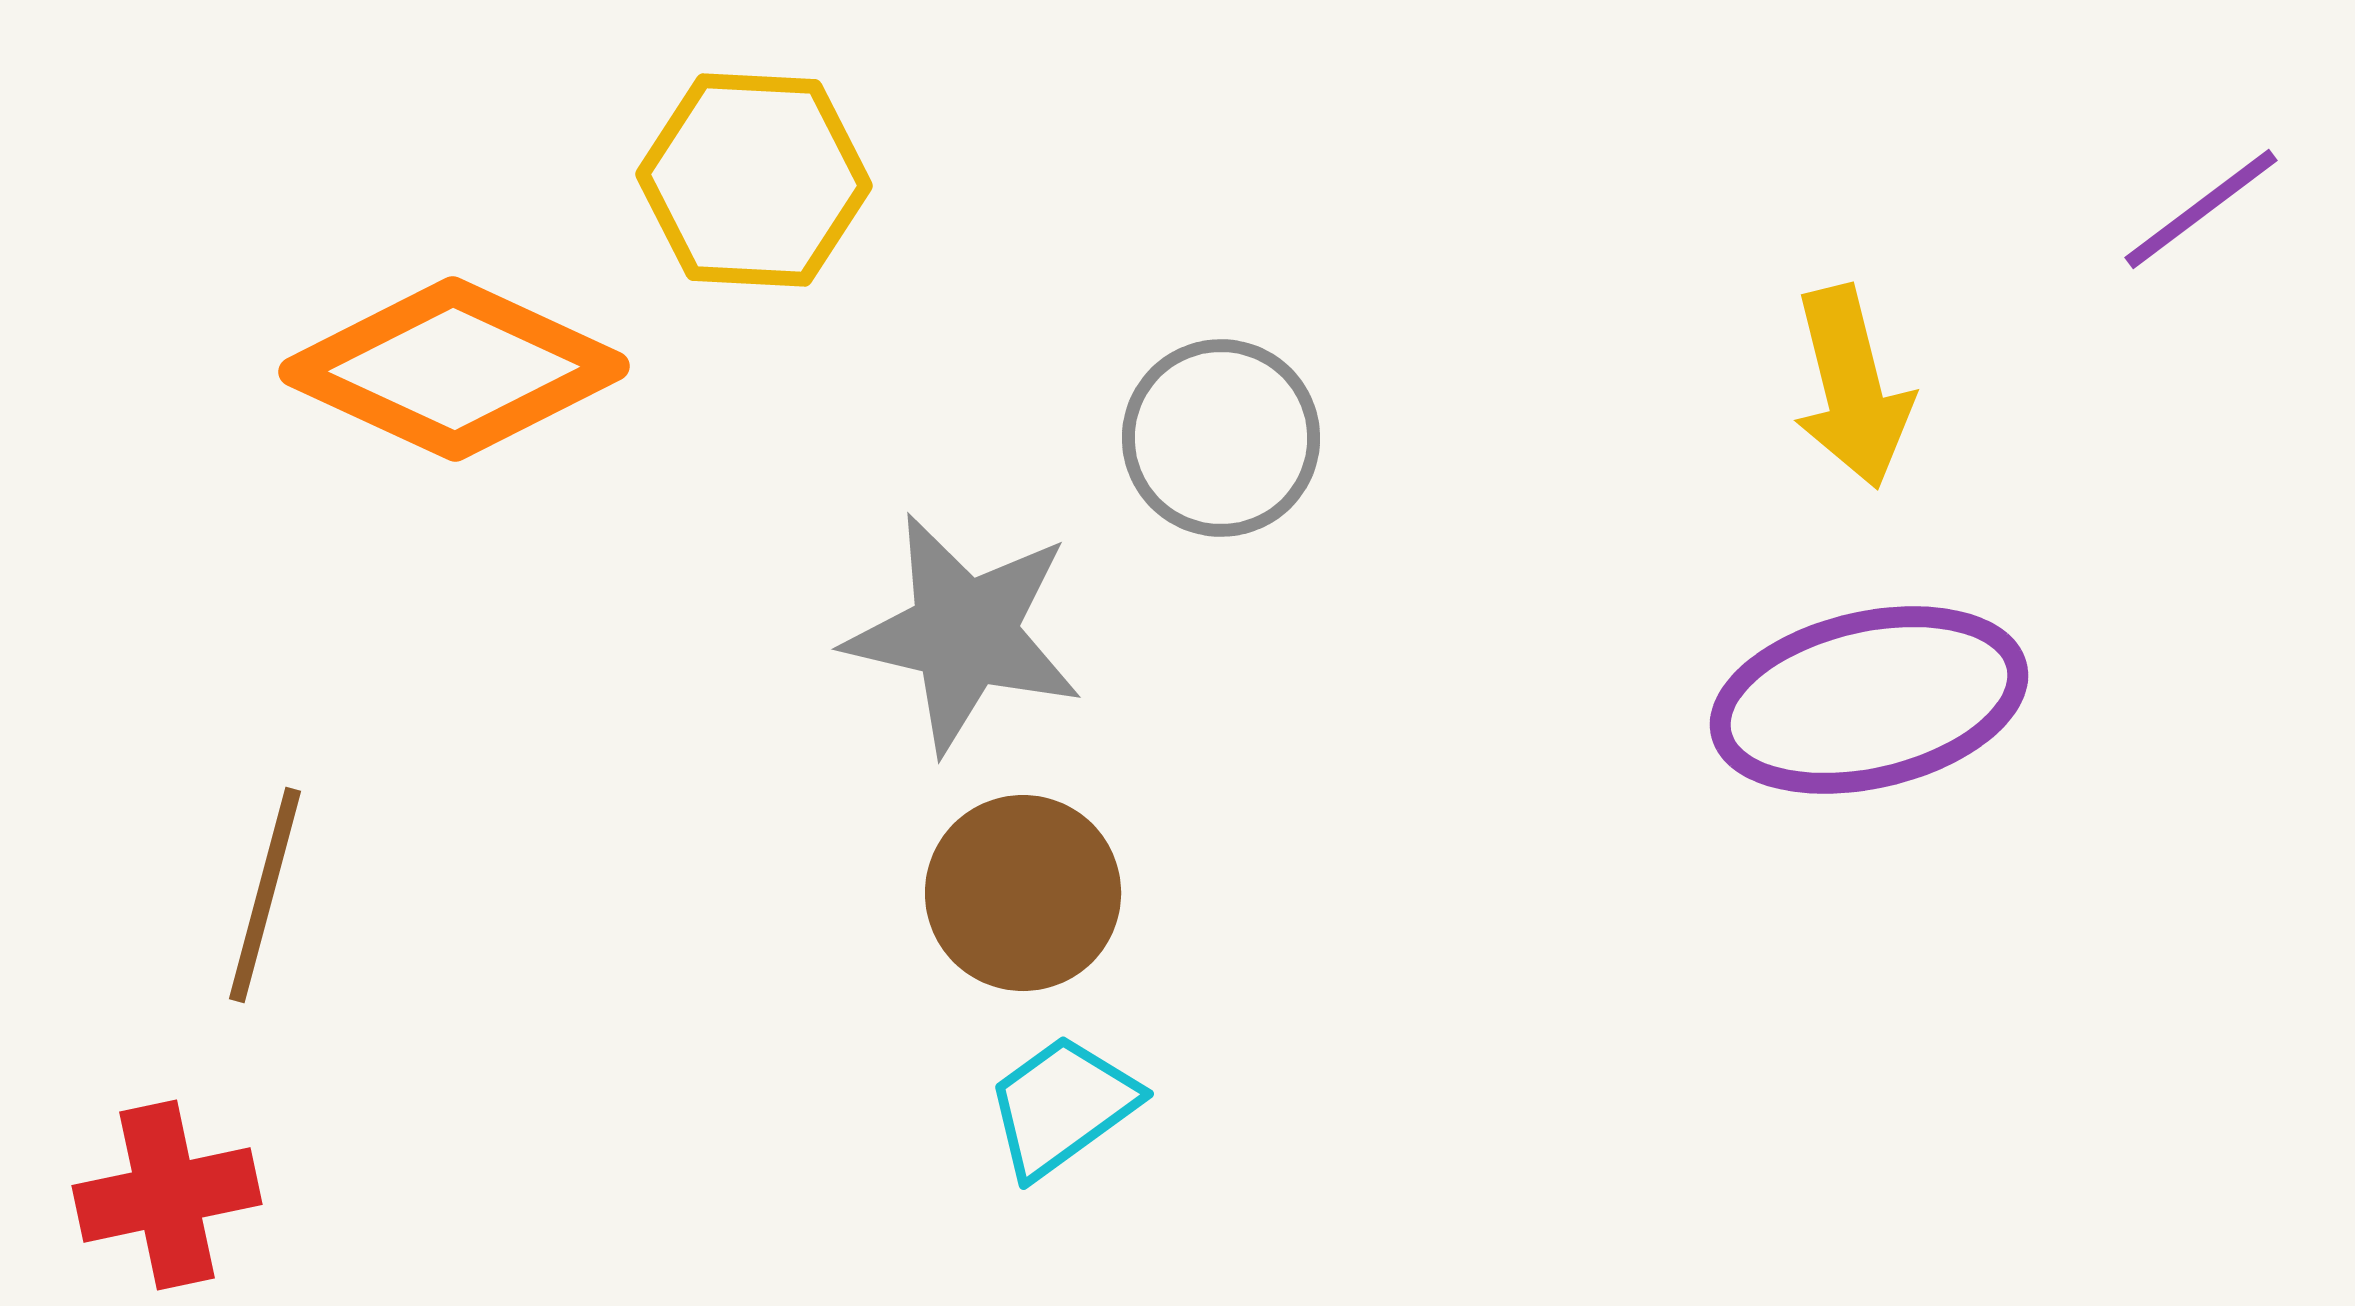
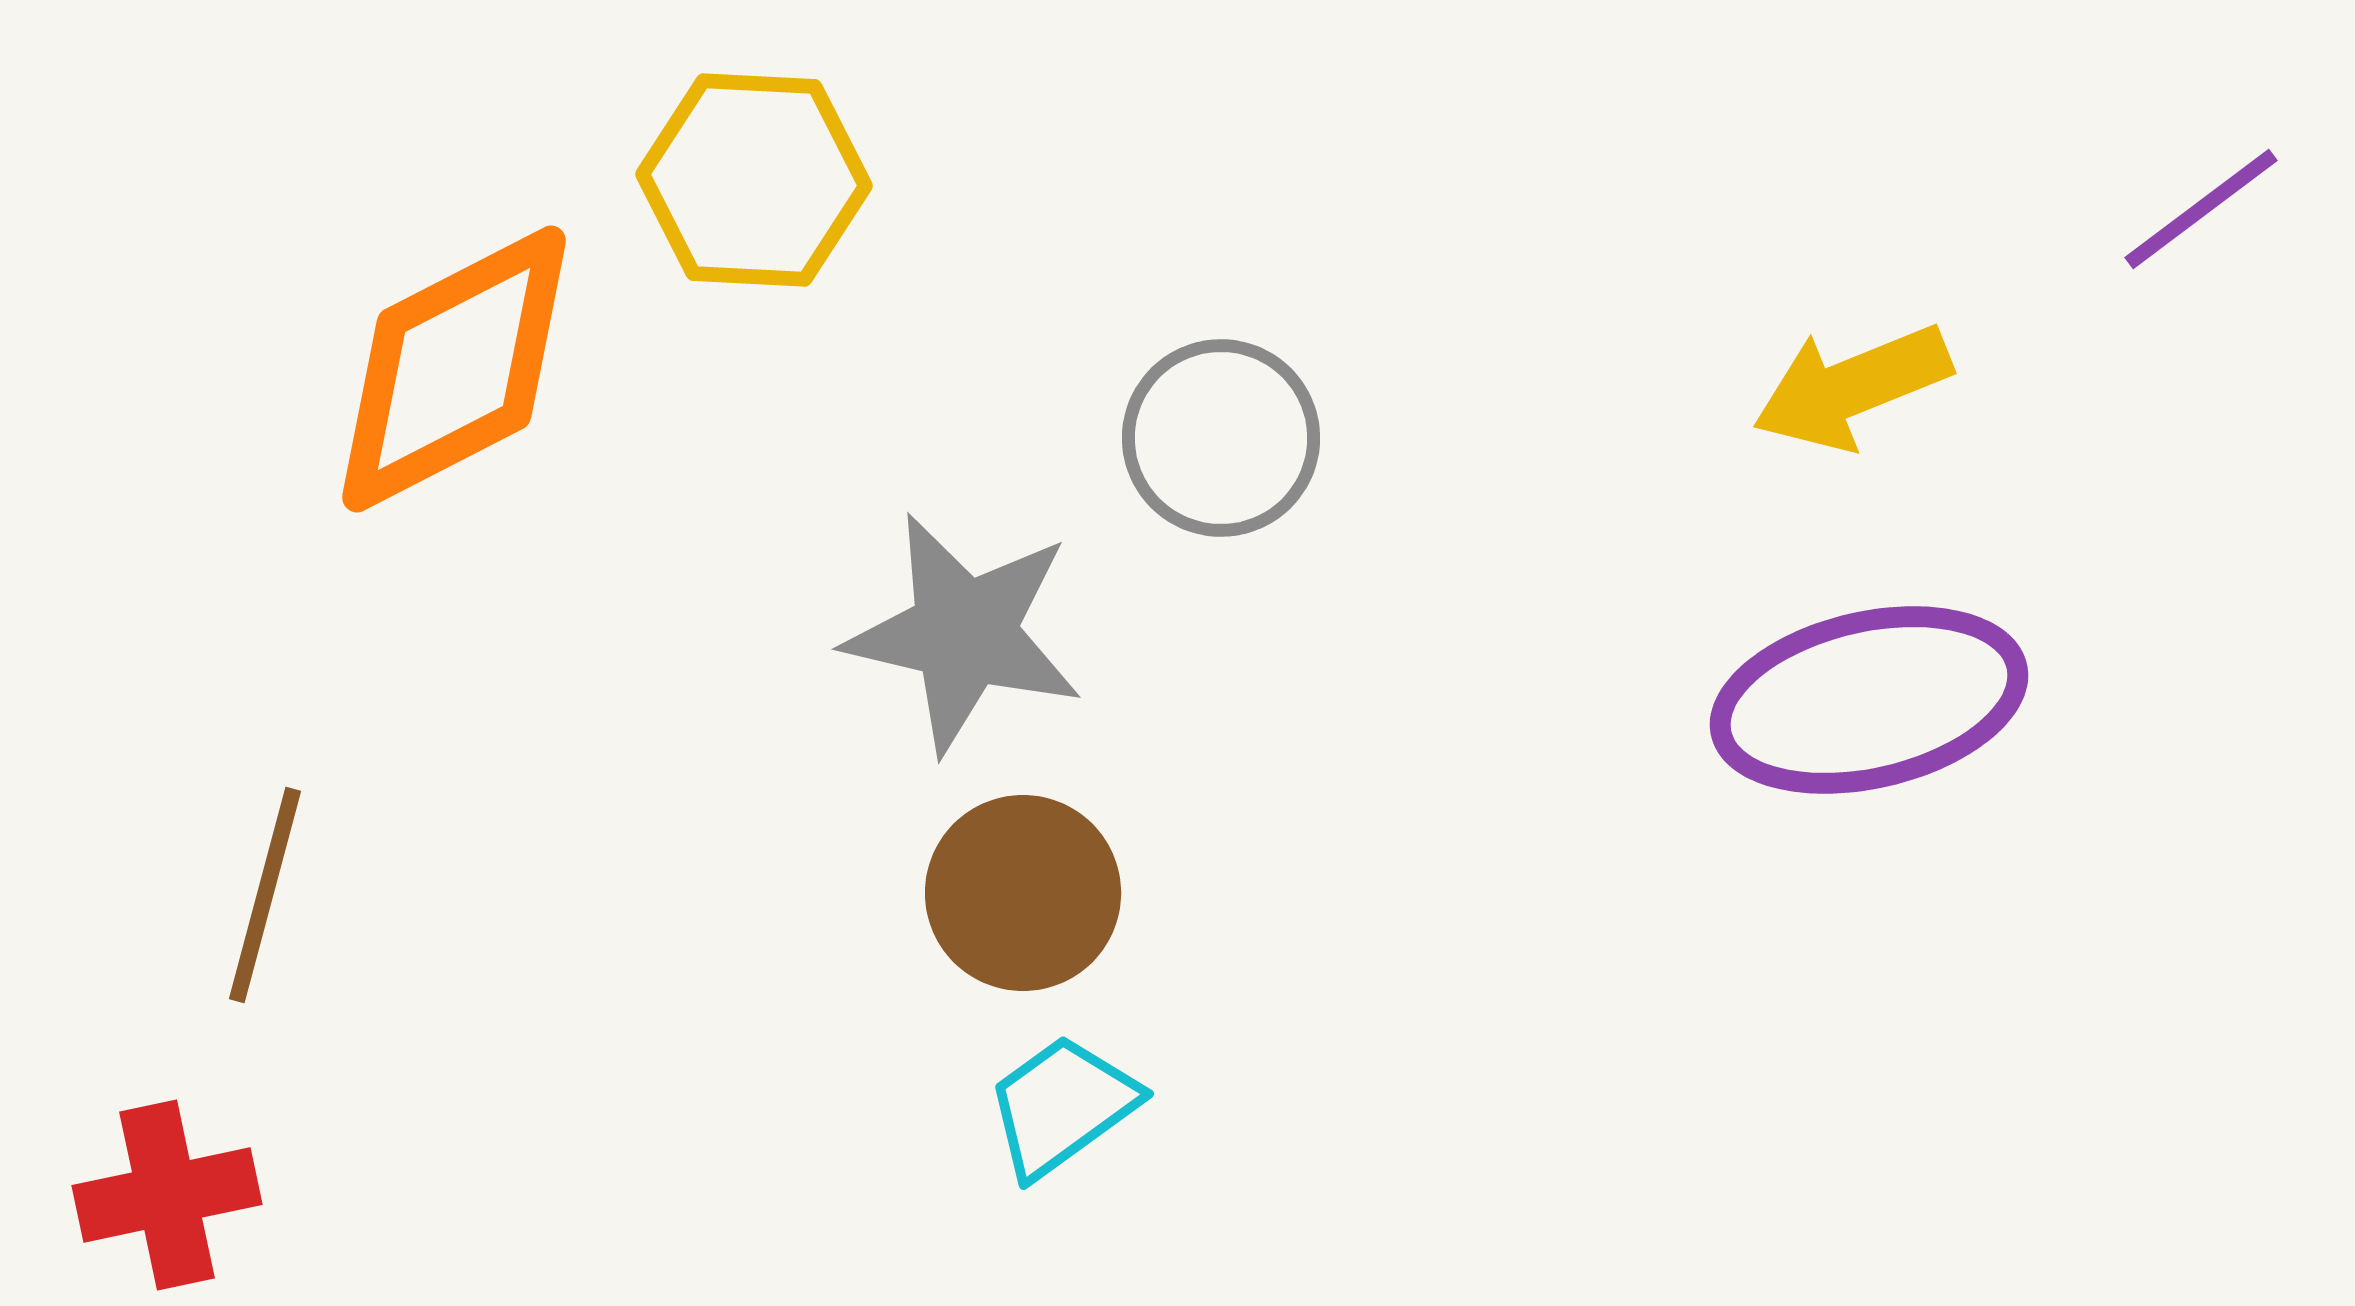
orange diamond: rotated 52 degrees counterclockwise
yellow arrow: rotated 82 degrees clockwise
